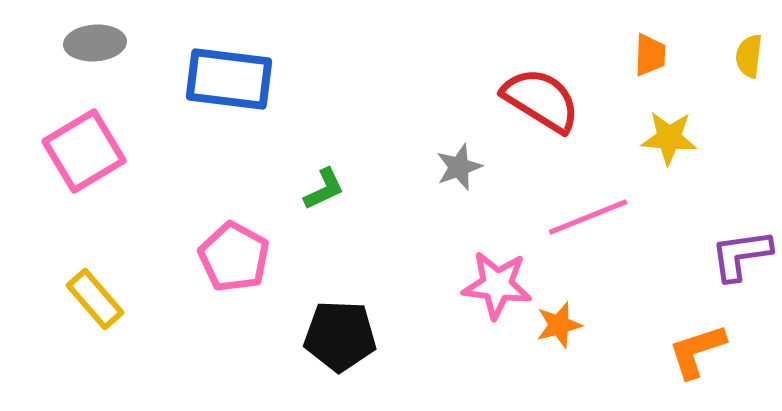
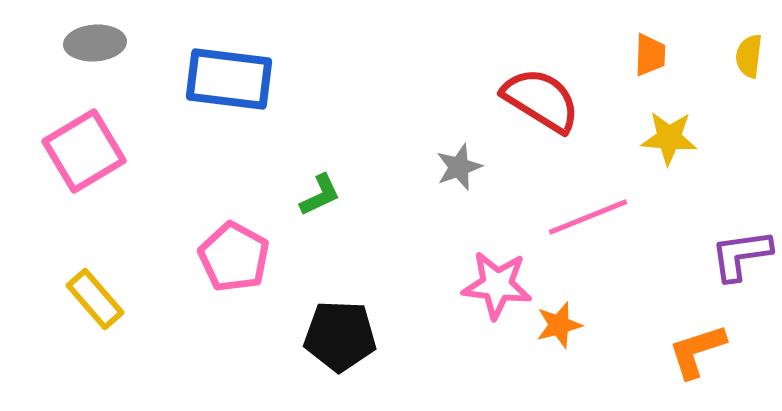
green L-shape: moved 4 px left, 6 px down
